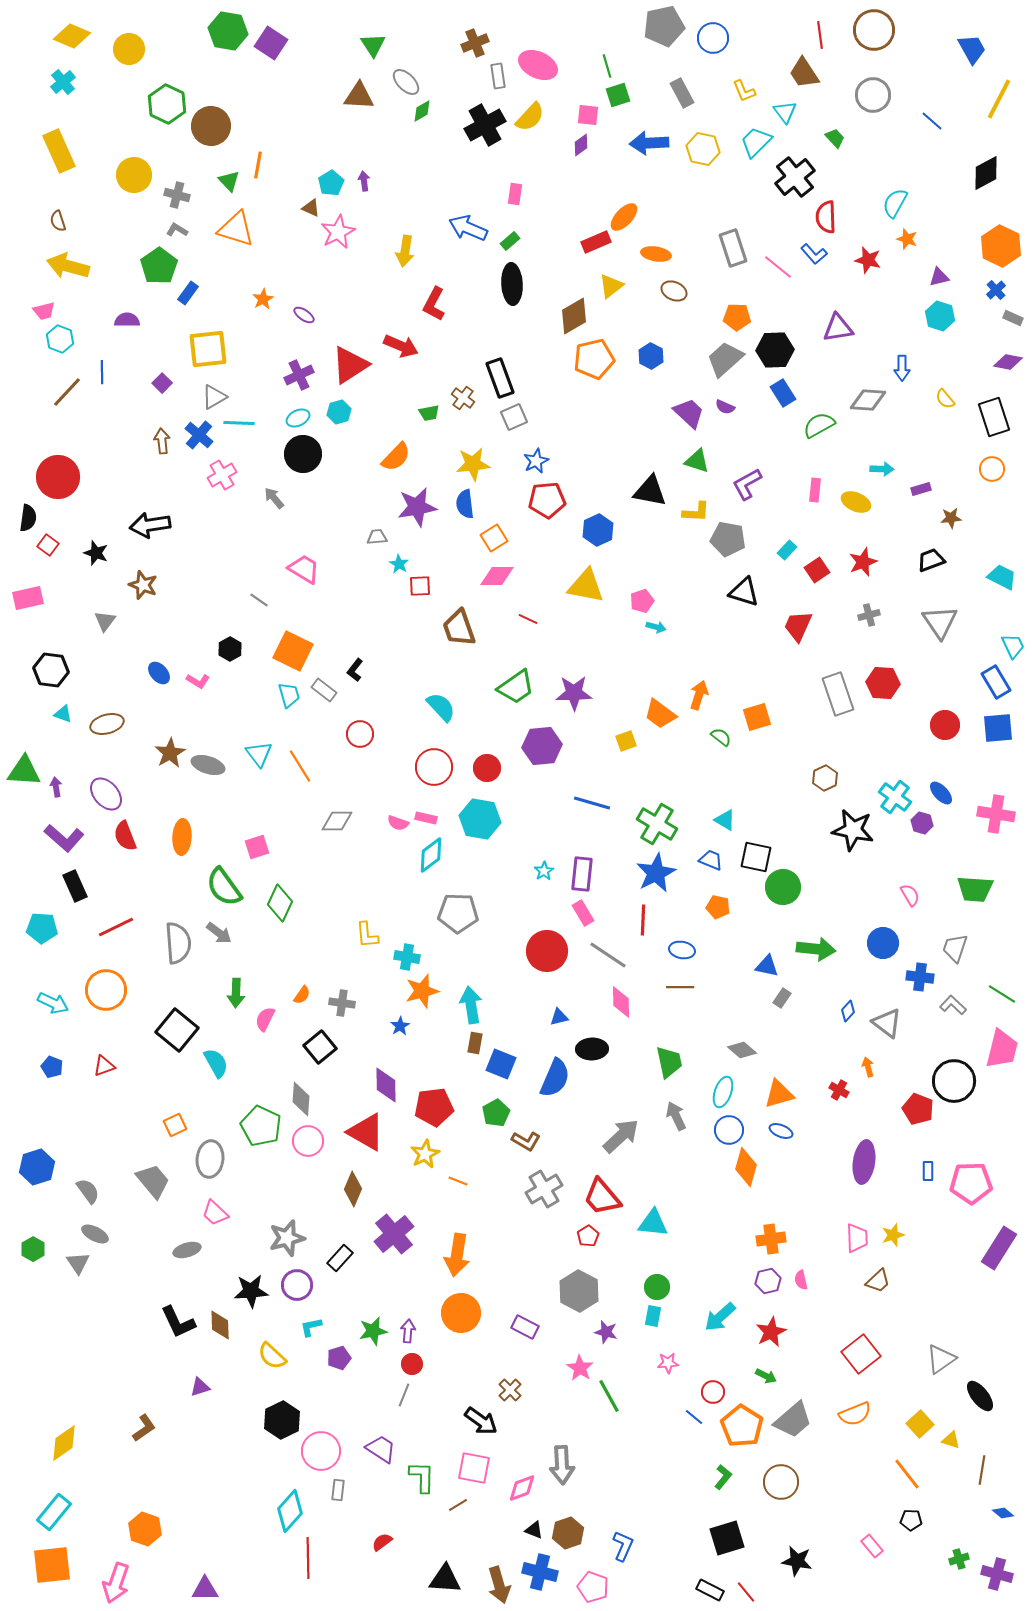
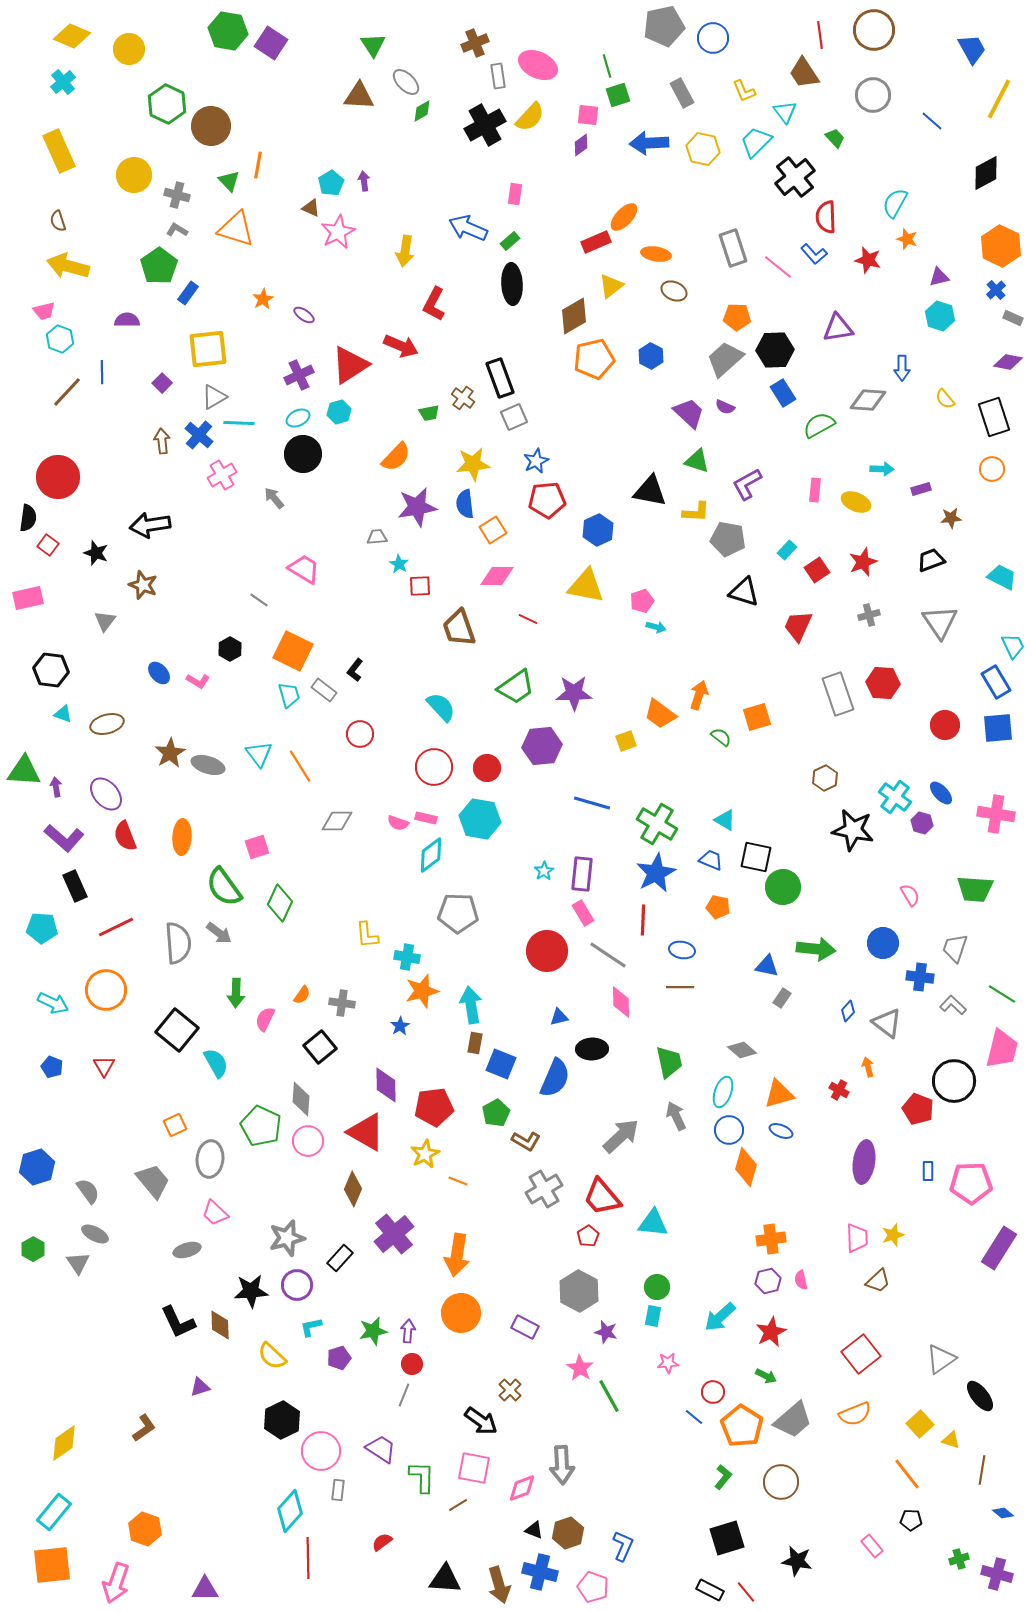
orange square at (494, 538): moved 1 px left, 8 px up
red triangle at (104, 1066): rotated 40 degrees counterclockwise
